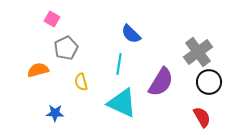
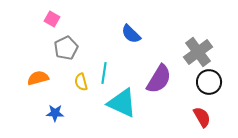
cyan line: moved 15 px left, 9 px down
orange semicircle: moved 8 px down
purple semicircle: moved 2 px left, 3 px up
